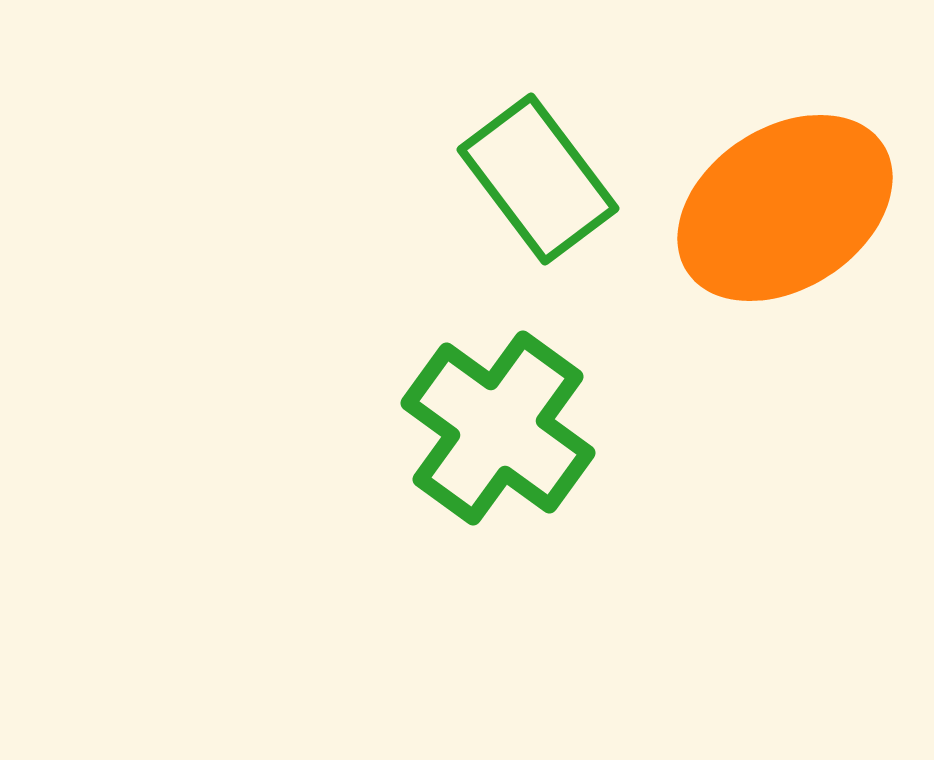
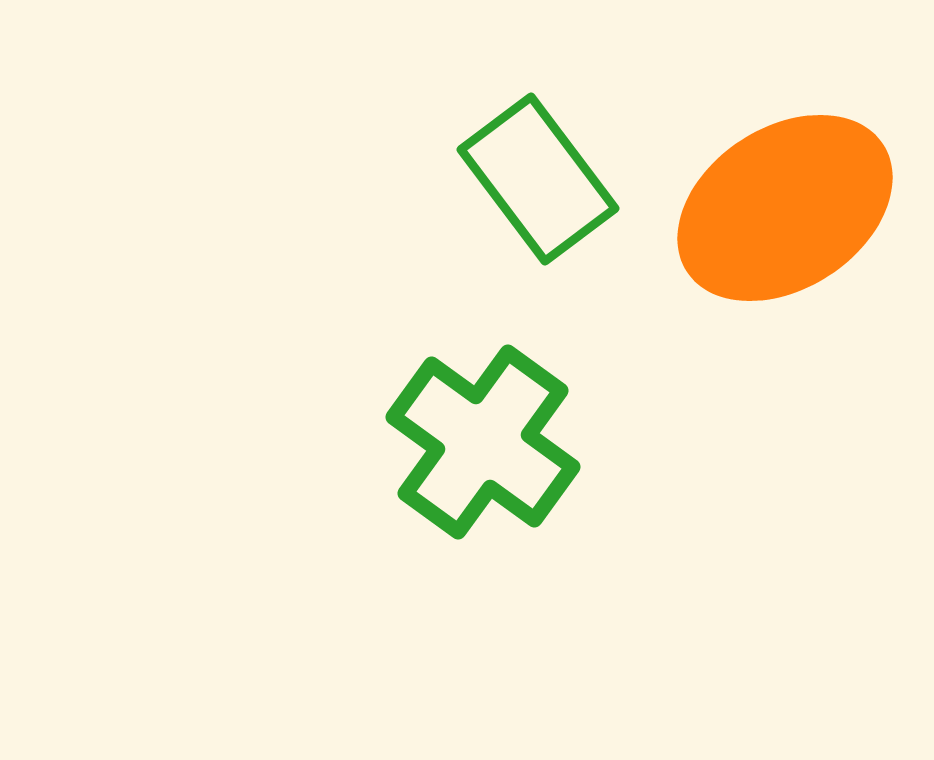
green cross: moved 15 px left, 14 px down
